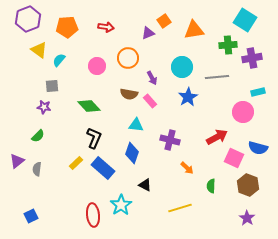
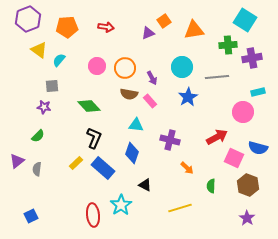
orange circle at (128, 58): moved 3 px left, 10 px down
